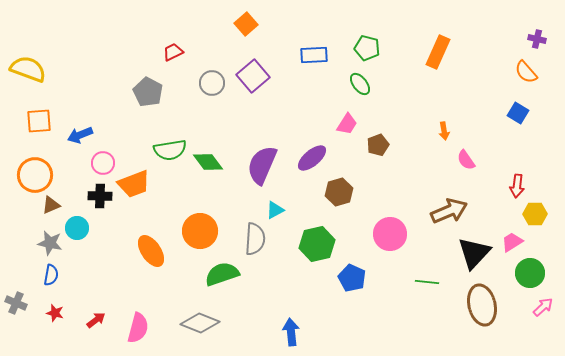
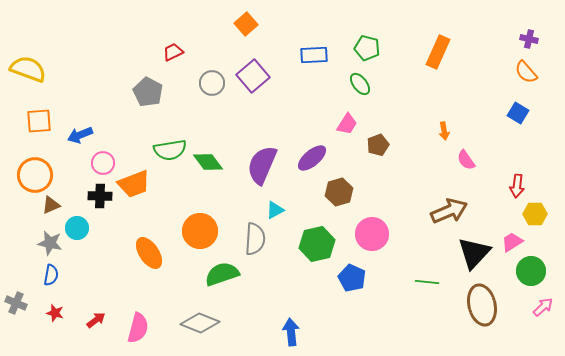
purple cross at (537, 39): moved 8 px left
pink circle at (390, 234): moved 18 px left
orange ellipse at (151, 251): moved 2 px left, 2 px down
green circle at (530, 273): moved 1 px right, 2 px up
